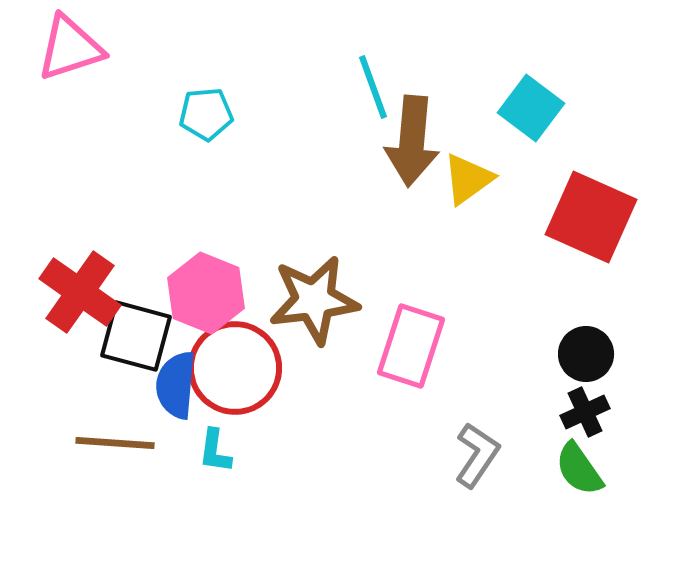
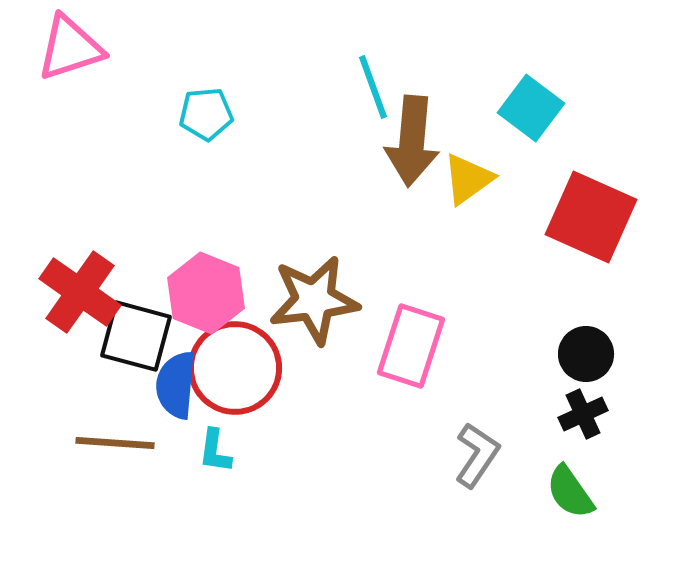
black cross: moved 2 px left, 2 px down
green semicircle: moved 9 px left, 23 px down
